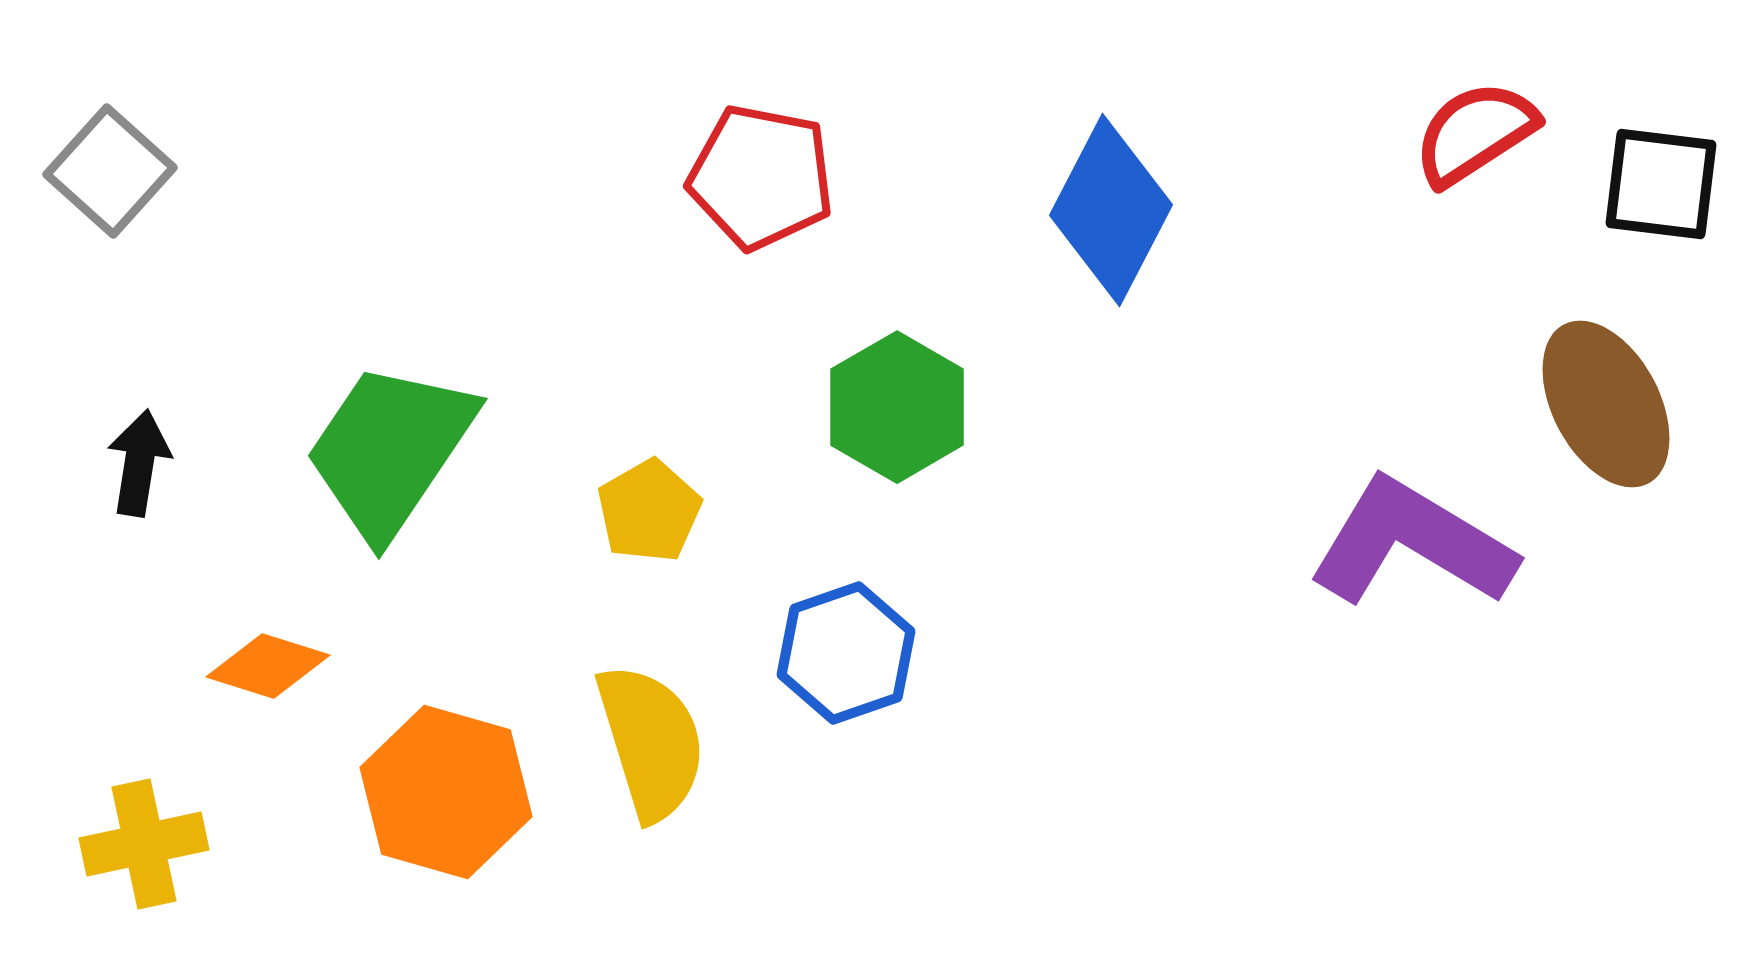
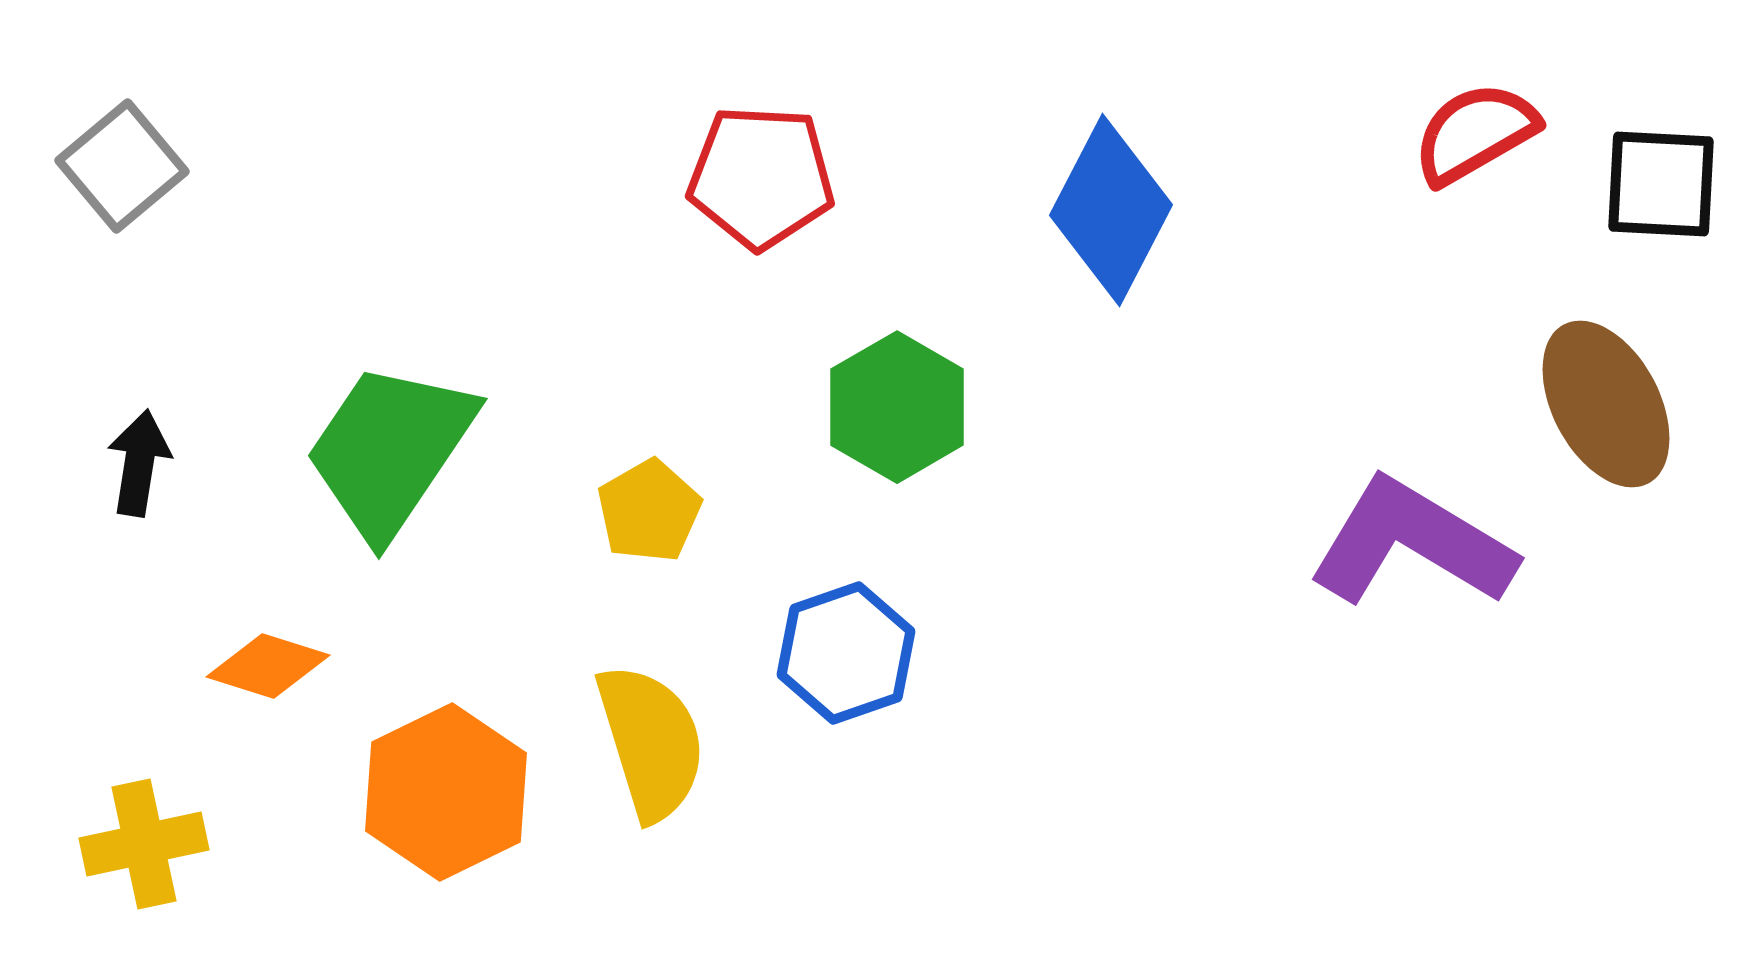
red semicircle: rotated 3 degrees clockwise
gray square: moved 12 px right, 5 px up; rotated 8 degrees clockwise
red pentagon: rotated 8 degrees counterclockwise
black square: rotated 4 degrees counterclockwise
orange hexagon: rotated 18 degrees clockwise
